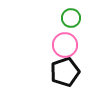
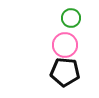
black pentagon: rotated 24 degrees clockwise
